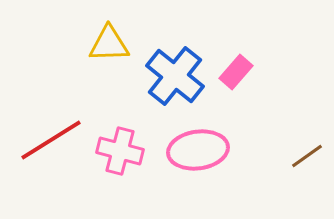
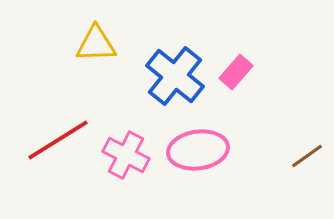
yellow triangle: moved 13 px left
red line: moved 7 px right
pink cross: moved 6 px right, 4 px down; rotated 12 degrees clockwise
